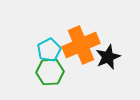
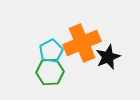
orange cross: moved 1 px right, 2 px up
cyan pentagon: moved 2 px right, 1 px down
